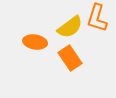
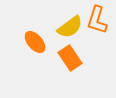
orange L-shape: moved 2 px down
orange ellipse: rotated 40 degrees clockwise
